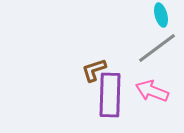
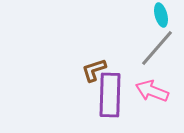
gray line: rotated 12 degrees counterclockwise
